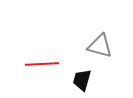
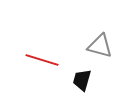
red line: moved 4 px up; rotated 20 degrees clockwise
